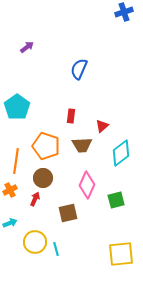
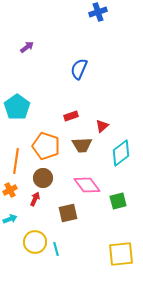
blue cross: moved 26 px left
red rectangle: rotated 64 degrees clockwise
pink diamond: rotated 60 degrees counterclockwise
green square: moved 2 px right, 1 px down
cyan arrow: moved 4 px up
